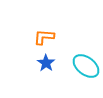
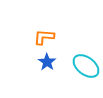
blue star: moved 1 px right, 1 px up
